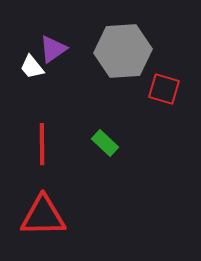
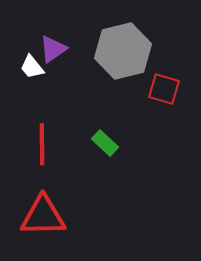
gray hexagon: rotated 10 degrees counterclockwise
